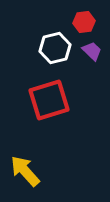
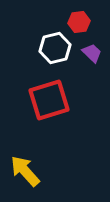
red hexagon: moved 5 px left
purple trapezoid: moved 2 px down
